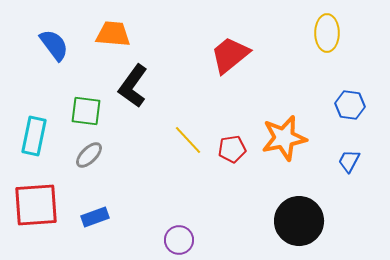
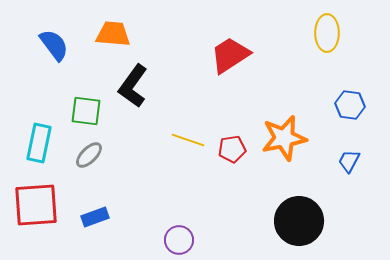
red trapezoid: rotated 6 degrees clockwise
cyan rectangle: moved 5 px right, 7 px down
yellow line: rotated 28 degrees counterclockwise
